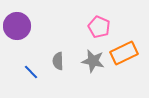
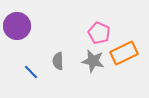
pink pentagon: moved 6 px down
